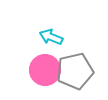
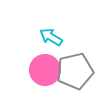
cyan arrow: rotated 10 degrees clockwise
